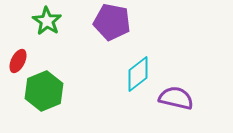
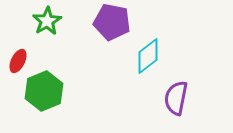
green star: rotated 8 degrees clockwise
cyan diamond: moved 10 px right, 18 px up
purple semicircle: rotated 92 degrees counterclockwise
